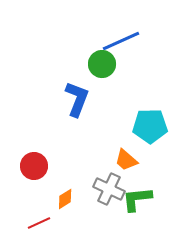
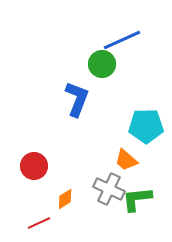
blue line: moved 1 px right, 1 px up
cyan pentagon: moved 4 px left
